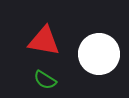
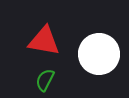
green semicircle: rotated 85 degrees clockwise
